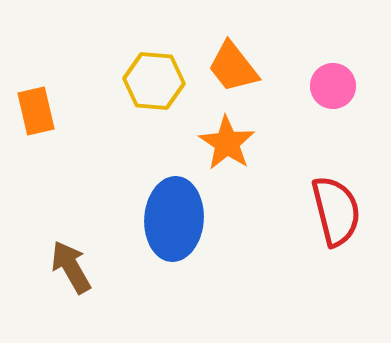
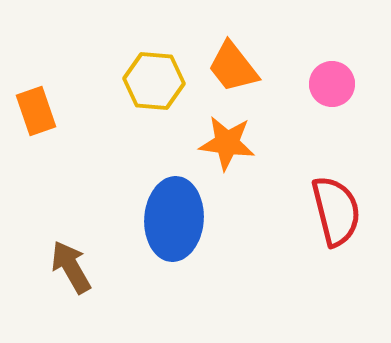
pink circle: moved 1 px left, 2 px up
orange rectangle: rotated 6 degrees counterclockwise
orange star: rotated 26 degrees counterclockwise
